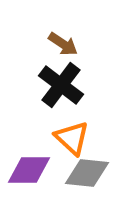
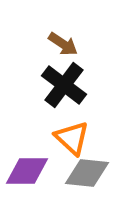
black cross: moved 3 px right
purple diamond: moved 2 px left, 1 px down
